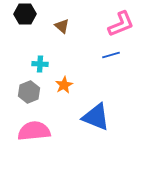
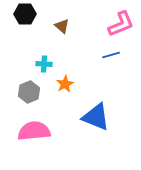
cyan cross: moved 4 px right
orange star: moved 1 px right, 1 px up
